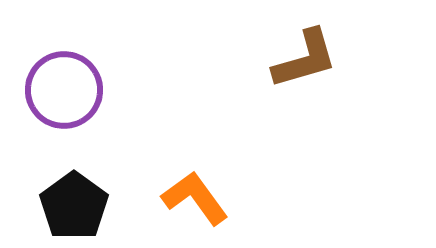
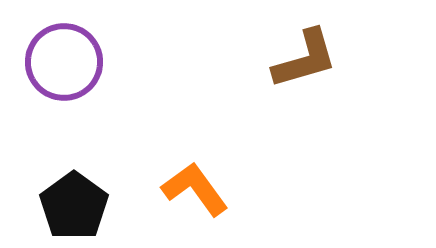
purple circle: moved 28 px up
orange L-shape: moved 9 px up
